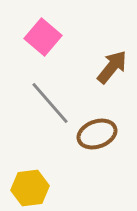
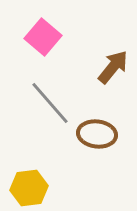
brown arrow: moved 1 px right
brown ellipse: rotated 27 degrees clockwise
yellow hexagon: moved 1 px left
